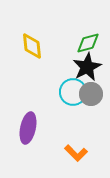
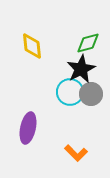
black star: moved 6 px left, 2 px down
cyan circle: moved 3 px left
